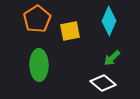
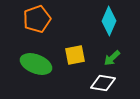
orange pentagon: rotated 12 degrees clockwise
yellow square: moved 5 px right, 24 px down
green ellipse: moved 3 px left, 1 px up; rotated 68 degrees counterclockwise
white diamond: rotated 30 degrees counterclockwise
